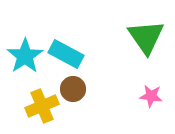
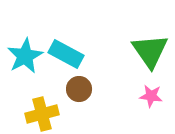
green triangle: moved 4 px right, 14 px down
cyan star: rotated 6 degrees clockwise
brown circle: moved 6 px right
yellow cross: moved 8 px down; rotated 8 degrees clockwise
